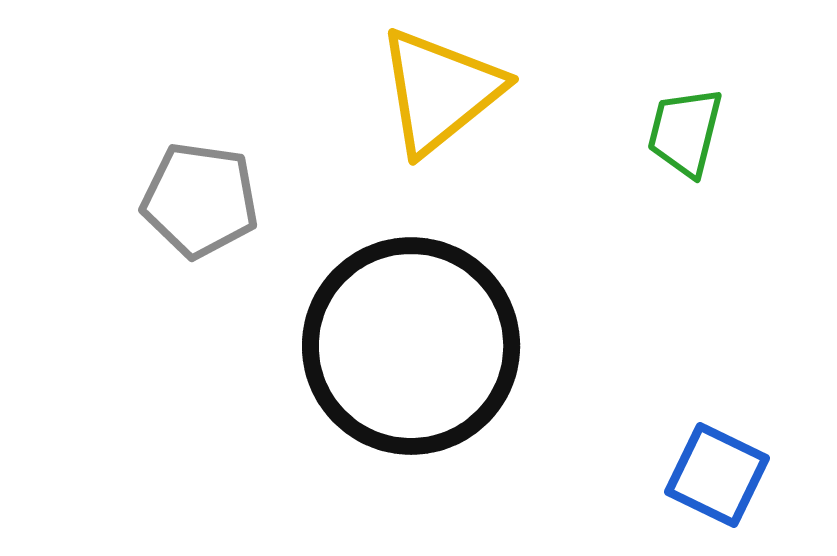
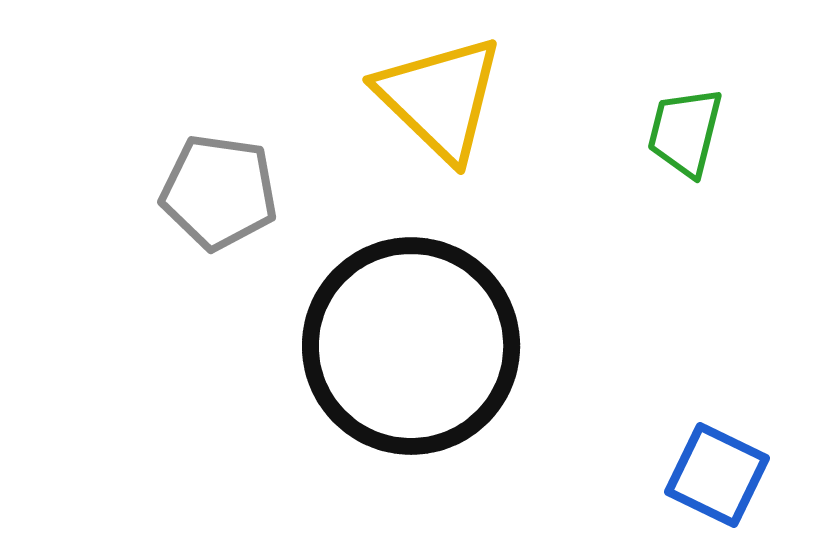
yellow triangle: moved 7 px down; rotated 37 degrees counterclockwise
gray pentagon: moved 19 px right, 8 px up
